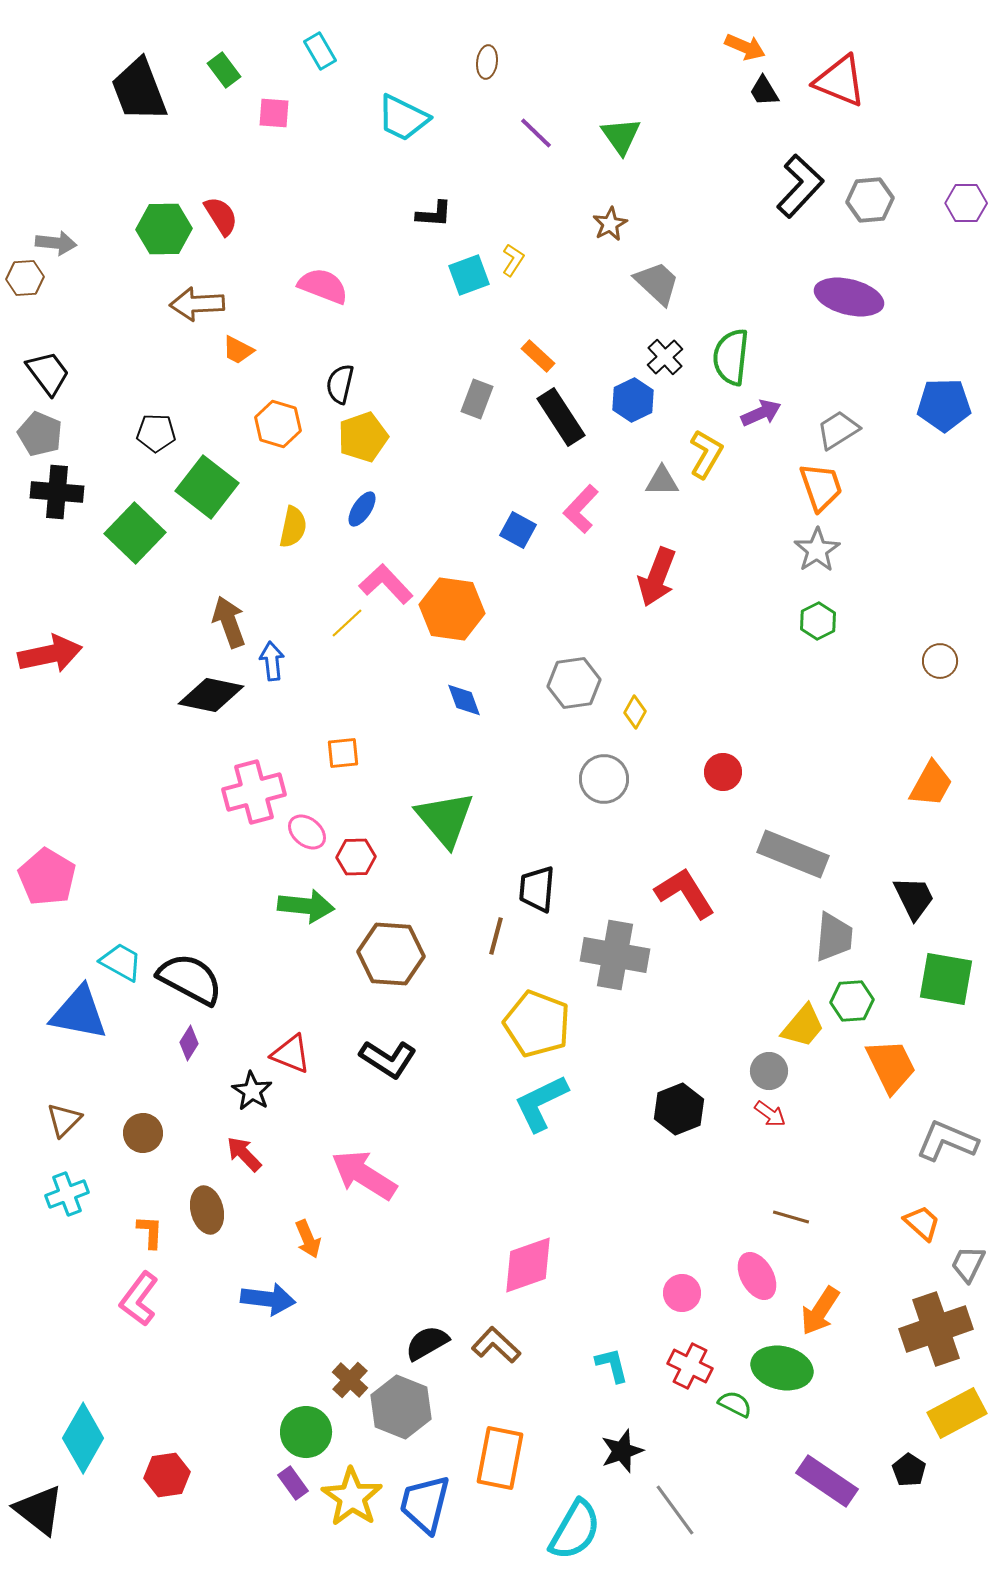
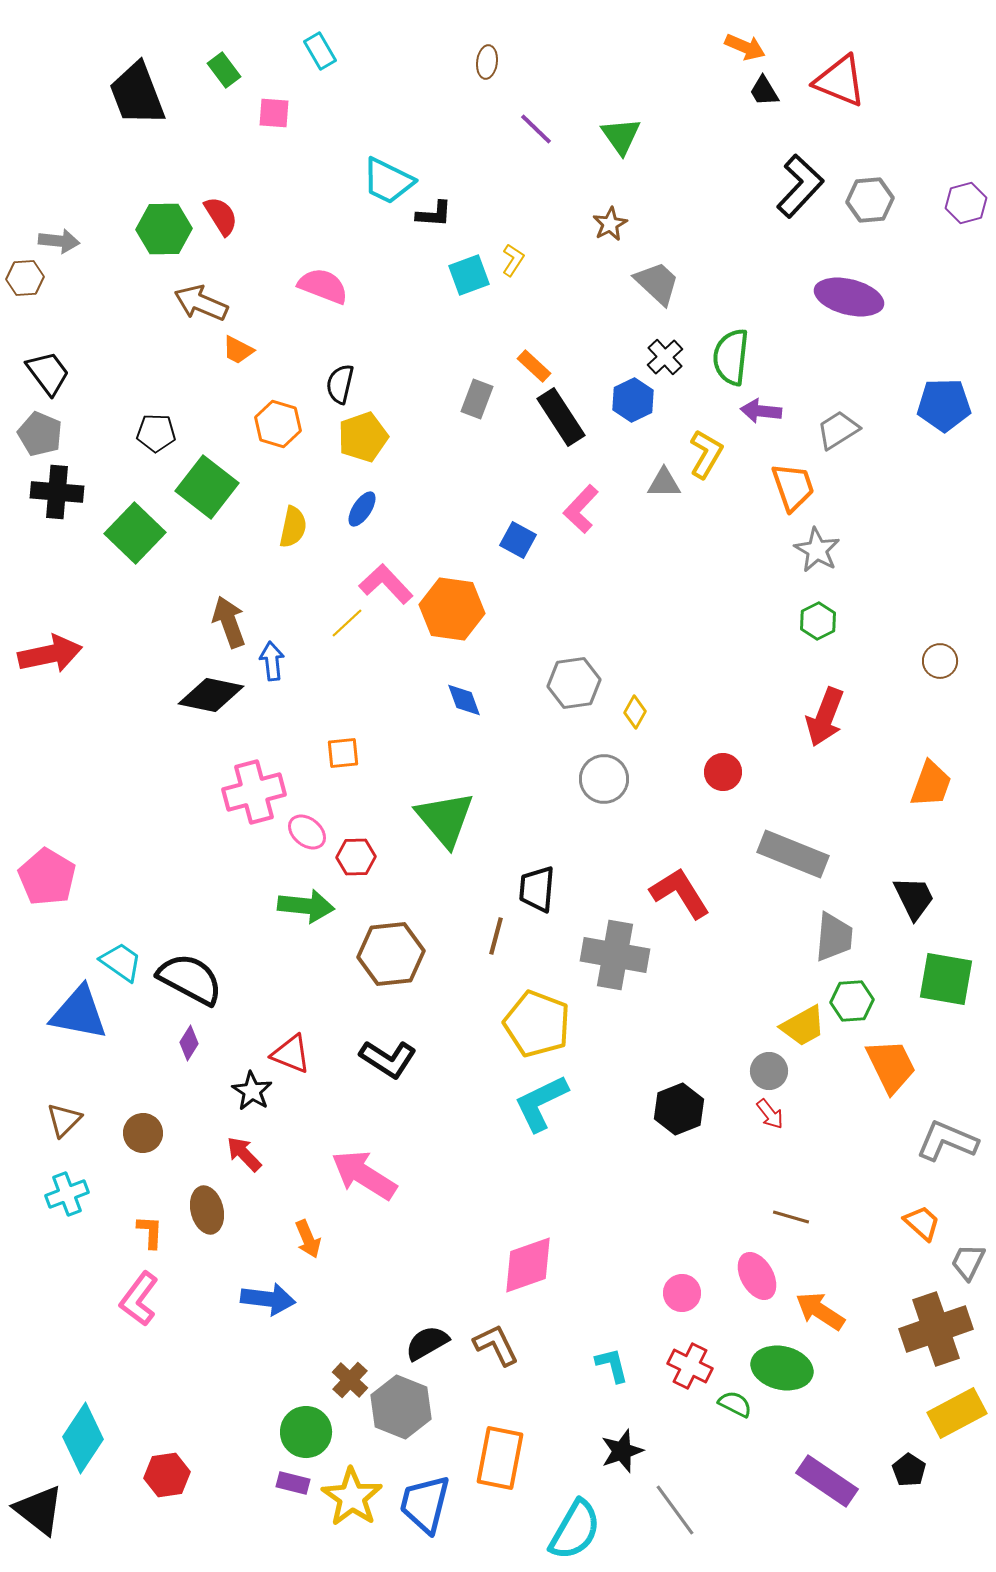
black trapezoid at (139, 90): moved 2 px left, 4 px down
cyan trapezoid at (403, 118): moved 15 px left, 63 px down
purple line at (536, 133): moved 4 px up
purple hexagon at (966, 203): rotated 15 degrees counterclockwise
gray arrow at (56, 243): moved 3 px right, 2 px up
brown arrow at (197, 304): moved 4 px right, 1 px up; rotated 26 degrees clockwise
orange rectangle at (538, 356): moved 4 px left, 10 px down
purple arrow at (761, 413): moved 2 px up; rotated 150 degrees counterclockwise
gray triangle at (662, 481): moved 2 px right, 2 px down
orange trapezoid at (821, 487): moved 28 px left
blue square at (518, 530): moved 10 px down
gray star at (817, 550): rotated 9 degrees counterclockwise
red arrow at (657, 577): moved 168 px right, 140 px down
orange trapezoid at (931, 784): rotated 9 degrees counterclockwise
red L-shape at (685, 893): moved 5 px left
brown hexagon at (391, 954): rotated 10 degrees counterclockwise
cyan trapezoid at (121, 962): rotated 6 degrees clockwise
yellow trapezoid at (803, 1026): rotated 21 degrees clockwise
red arrow at (770, 1114): rotated 16 degrees clockwise
gray trapezoid at (968, 1264): moved 2 px up
orange arrow at (820, 1311): rotated 90 degrees clockwise
brown L-shape at (496, 1345): rotated 21 degrees clockwise
cyan diamond at (83, 1438): rotated 4 degrees clockwise
purple rectangle at (293, 1483): rotated 40 degrees counterclockwise
